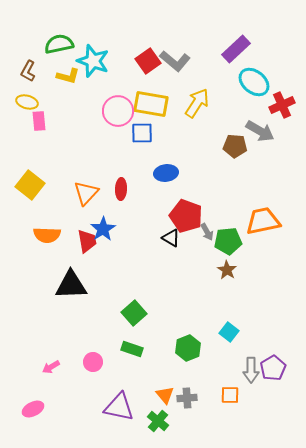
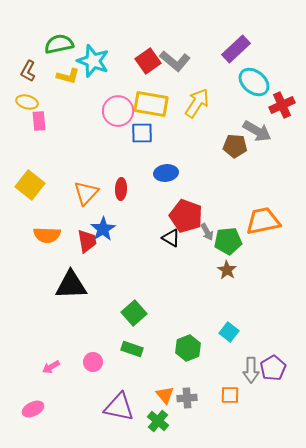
gray arrow at (260, 131): moved 3 px left
